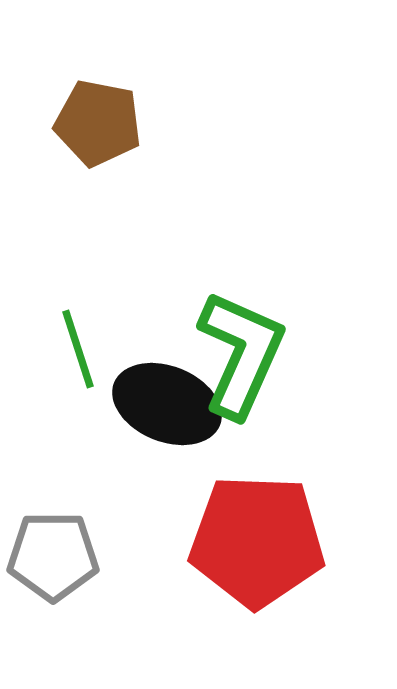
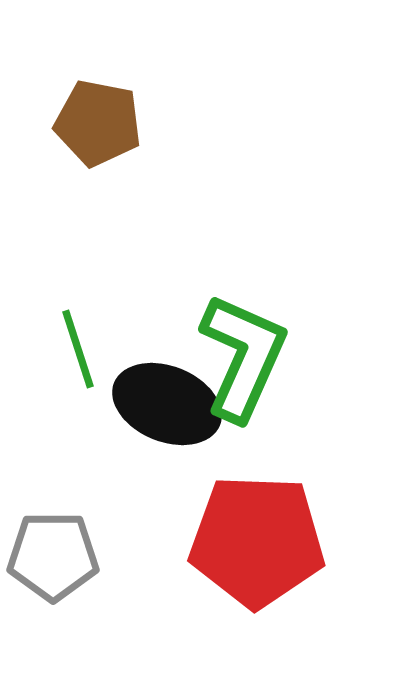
green L-shape: moved 2 px right, 3 px down
